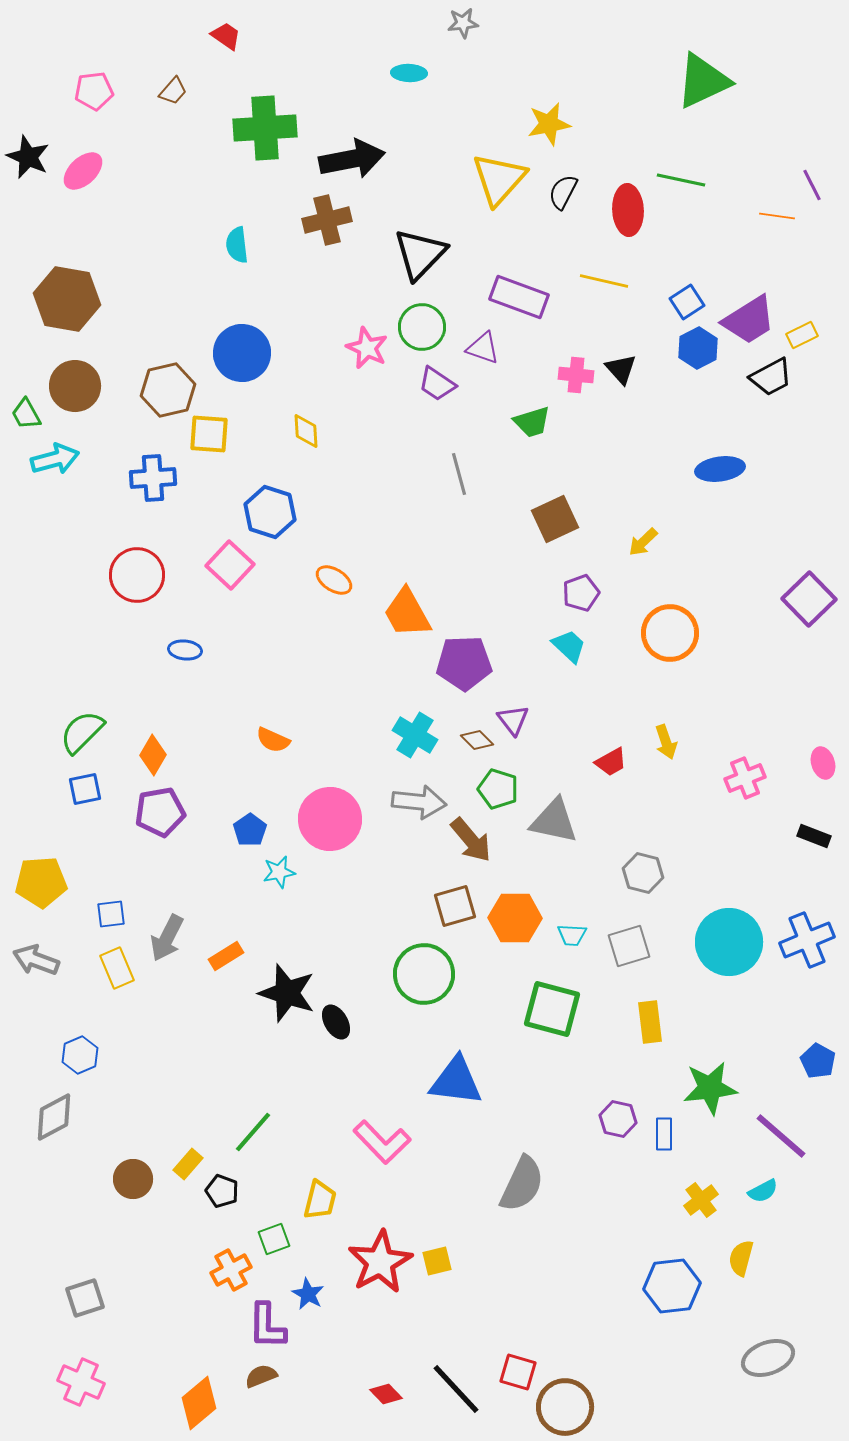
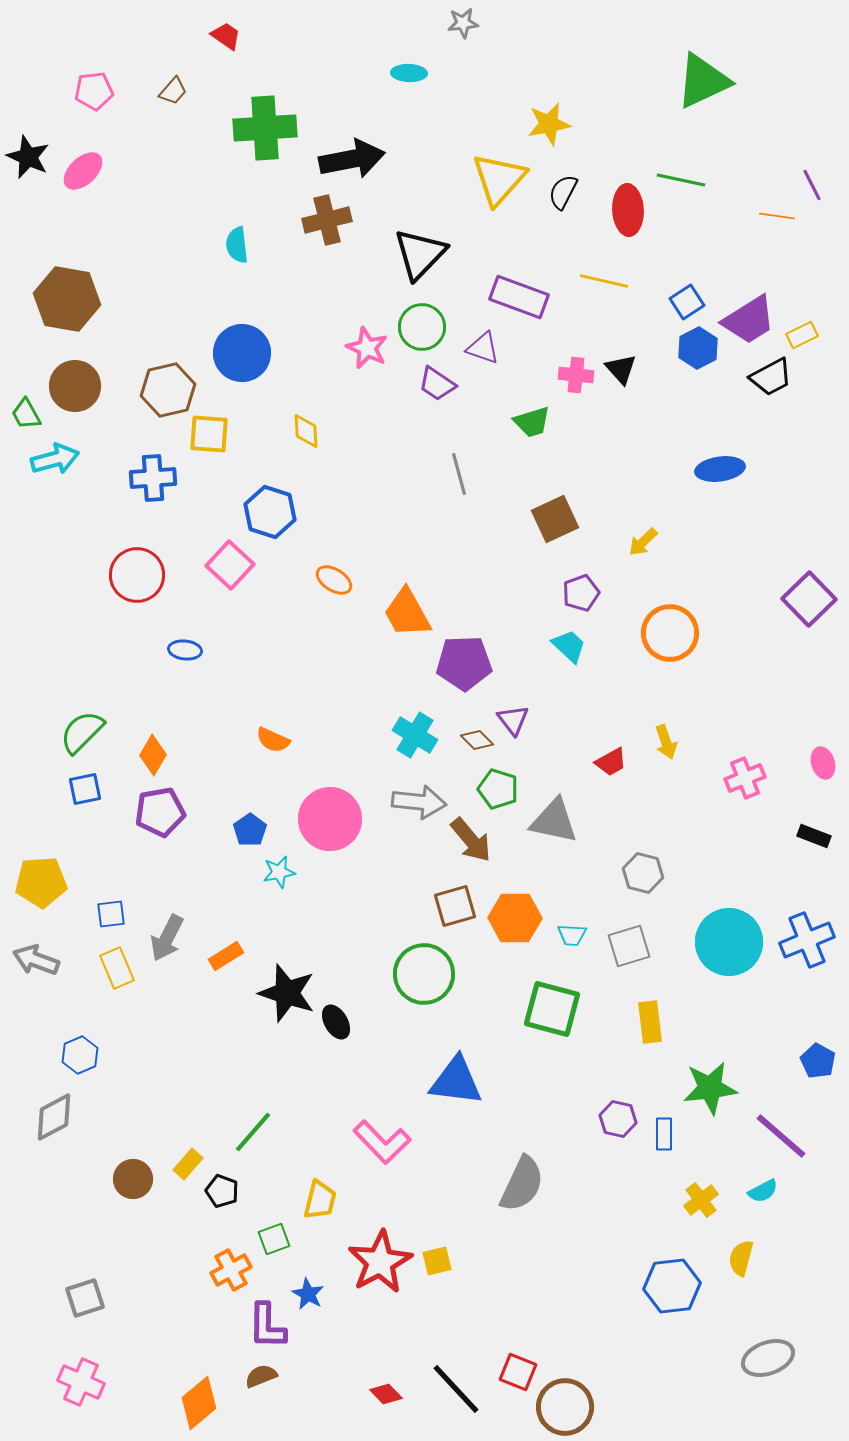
red square at (518, 1372): rotated 6 degrees clockwise
